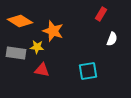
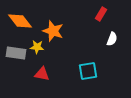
orange diamond: rotated 20 degrees clockwise
red triangle: moved 4 px down
